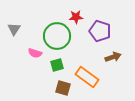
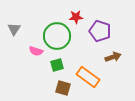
pink semicircle: moved 1 px right, 2 px up
orange rectangle: moved 1 px right
